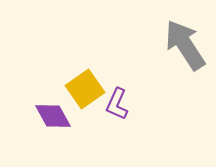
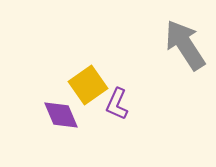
yellow square: moved 3 px right, 4 px up
purple diamond: moved 8 px right, 1 px up; rotated 6 degrees clockwise
